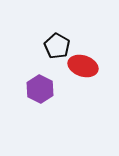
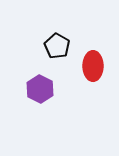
red ellipse: moved 10 px right; rotated 72 degrees clockwise
